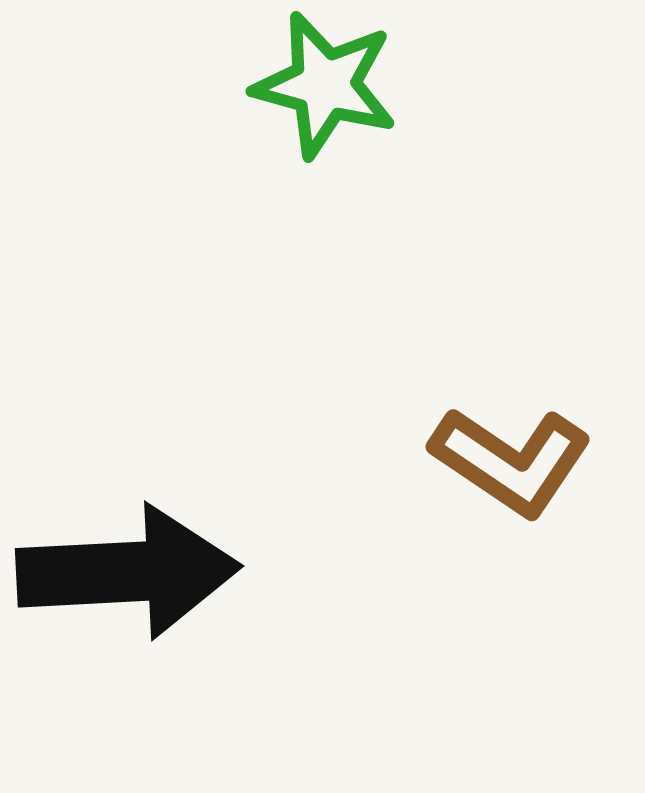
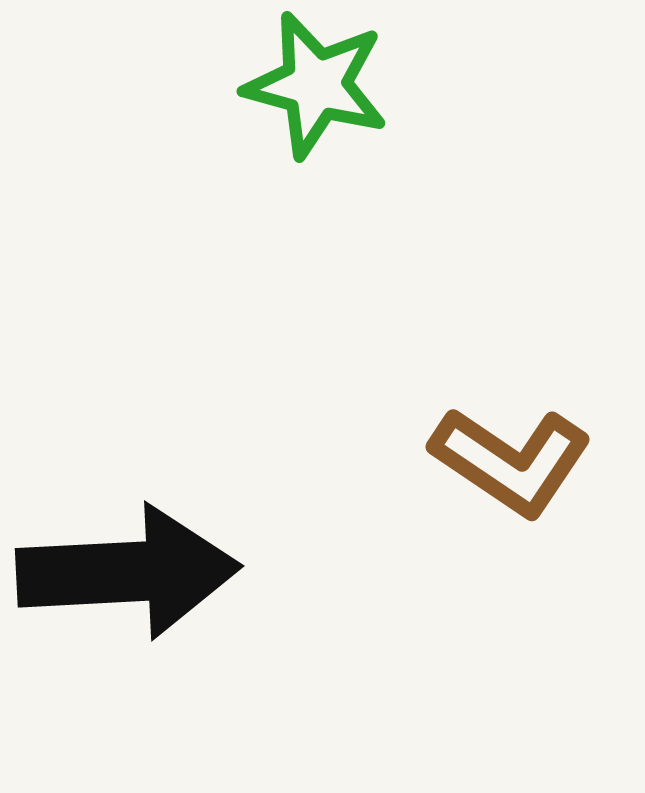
green star: moved 9 px left
